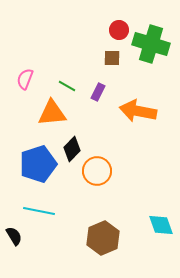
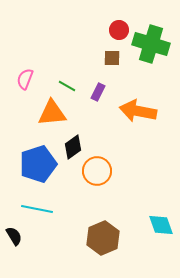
black diamond: moved 1 px right, 2 px up; rotated 10 degrees clockwise
cyan line: moved 2 px left, 2 px up
